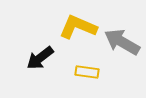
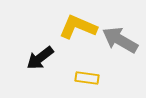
gray arrow: moved 2 px left, 2 px up
yellow rectangle: moved 6 px down
